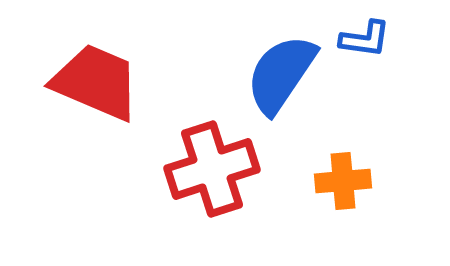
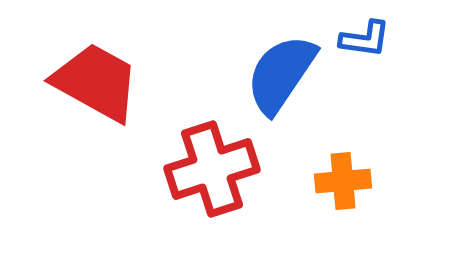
red trapezoid: rotated 6 degrees clockwise
